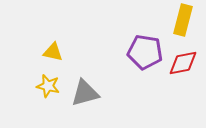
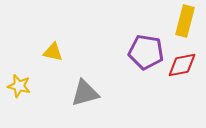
yellow rectangle: moved 2 px right, 1 px down
purple pentagon: moved 1 px right
red diamond: moved 1 px left, 2 px down
yellow star: moved 29 px left
